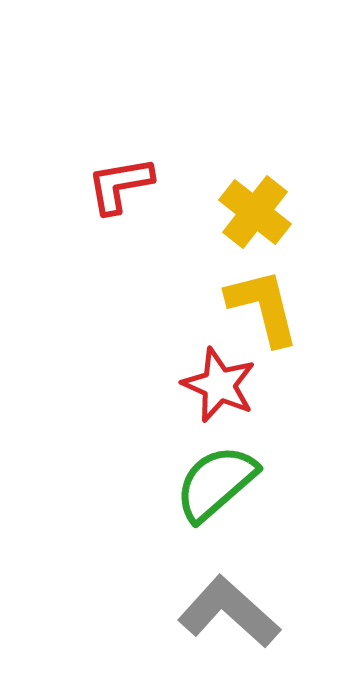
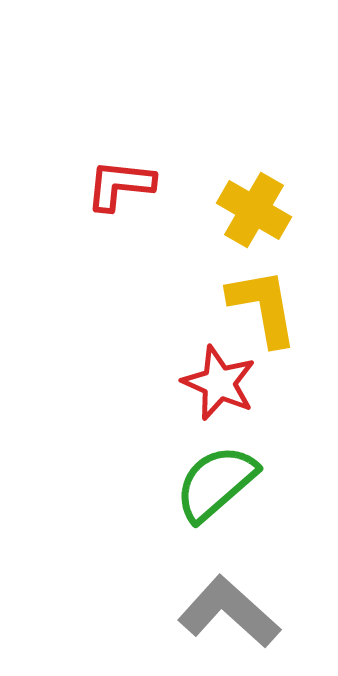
red L-shape: rotated 16 degrees clockwise
yellow cross: moved 1 px left, 2 px up; rotated 8 degrees counterclockwise
yellow L-shape: rotated 4 degrees clockwise
red star: moved 2 px up
